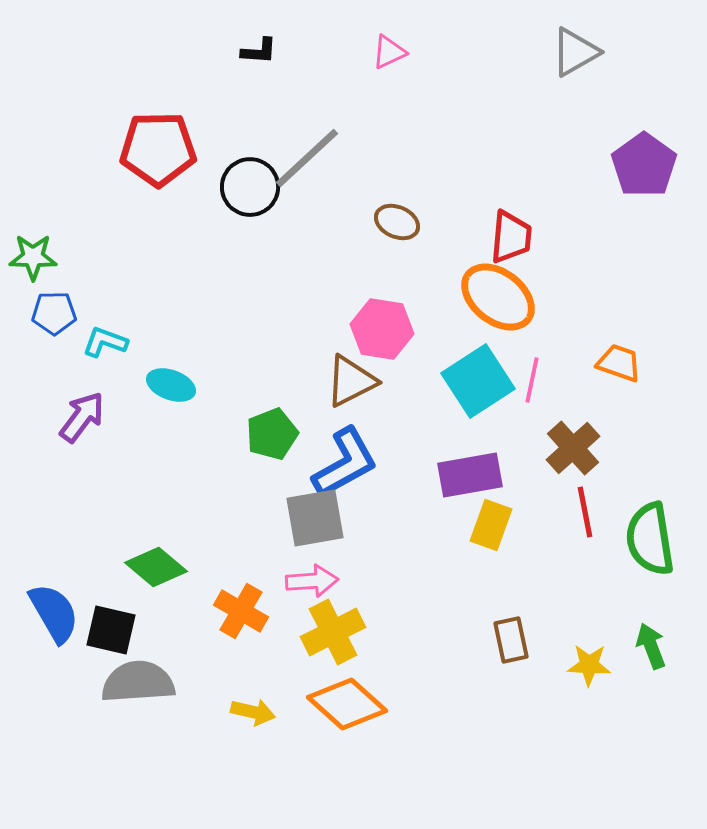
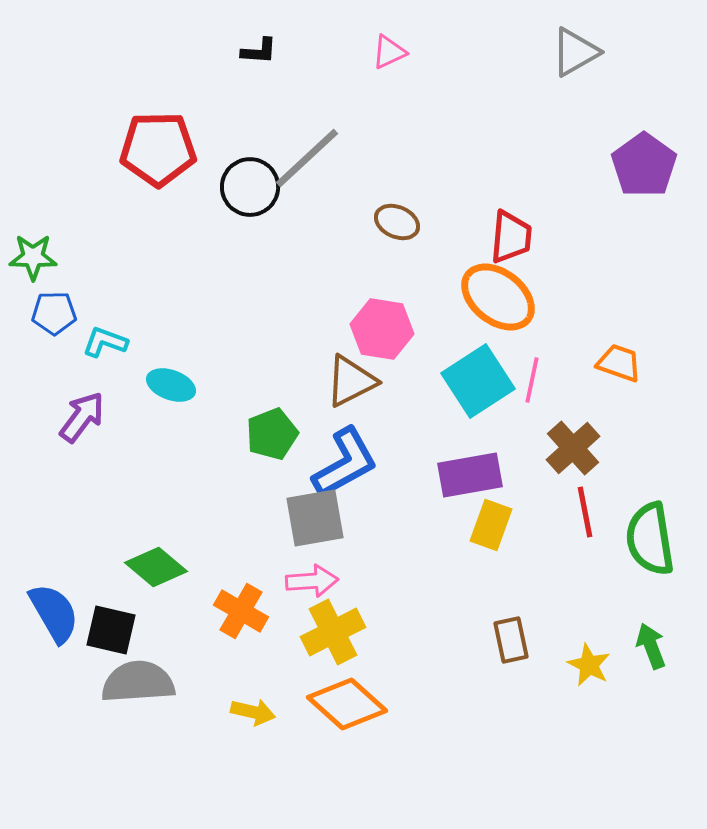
yellow star: rotated 24 degrees clockwise
